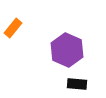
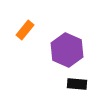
orange rectangle: moved 12 px right, 2 px down
